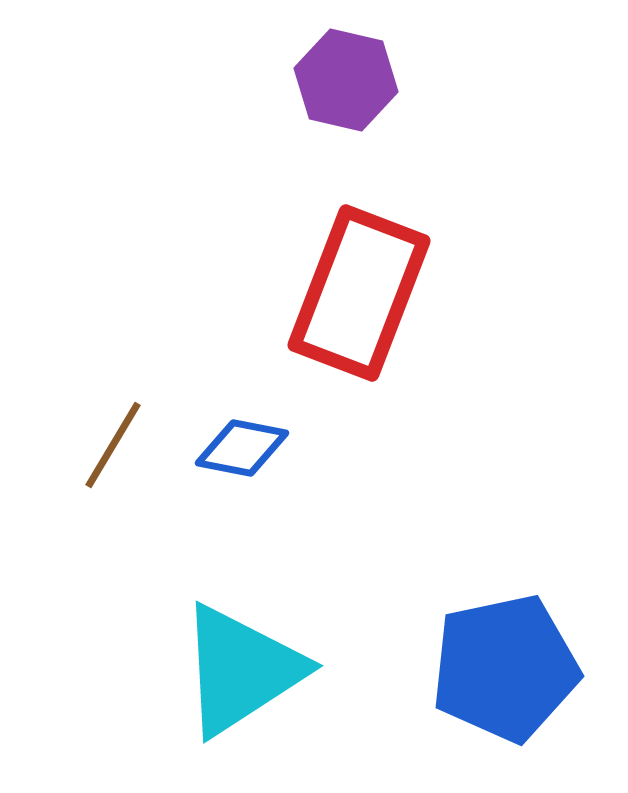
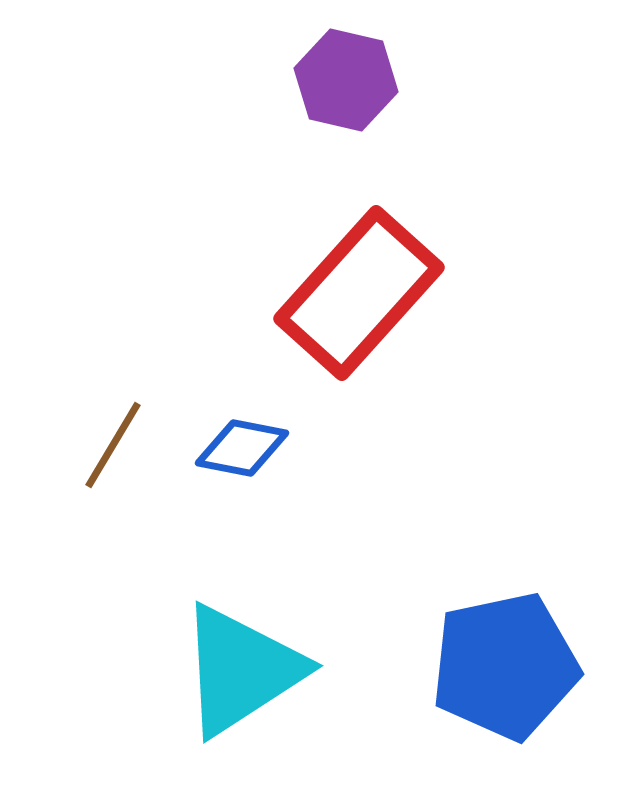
red rectangle: rotated 21 degrees clockwise
blue pentagon: moved 2 px up
